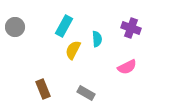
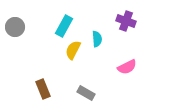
purple cross: moved 5 px left, 7 px up
